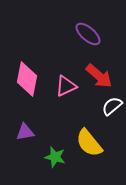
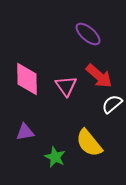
pink diamond: rotated 12 degrees counterclockwise
pink triangle: rotated 40 degrees counterclockwise
white semicircle: moved 2 px up
green star: rotated 10 degrees clockwise
